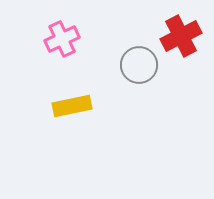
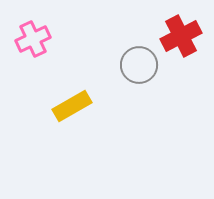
pink cross: moved 29 px left
yellow rectangle: rotated 18 degrees counterclockwise
